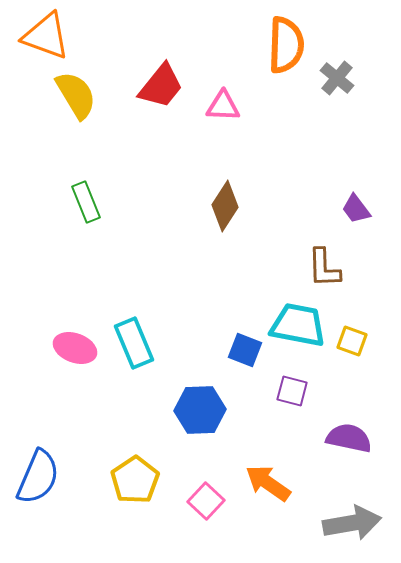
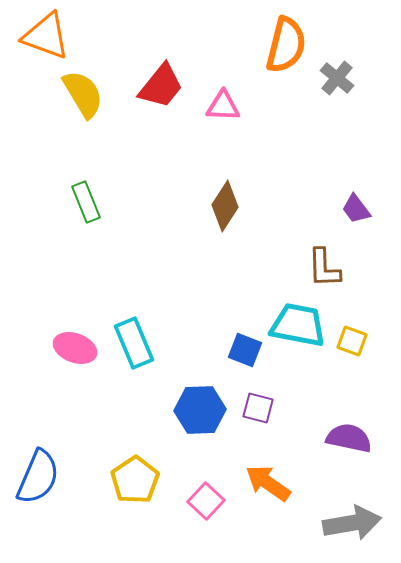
orange semicircle: rotated 12 degrees clockwise
yellow semicircle: moved 7 px right, 1 px up
purple square: moved 34 px left, 17 px down
